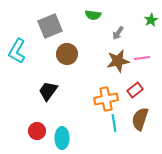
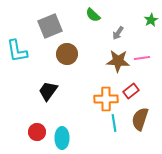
green semicircle: rotated 35 degrees clockwise
cyan L-shape: rotated 40 degrees counterclockwise
brown star: rotated 15 degrees clockwise
red rectangle: moved 4 px left, 1 px down
orange cross: rotated 10 degrees clockwise
red circle: moved 1 px down
